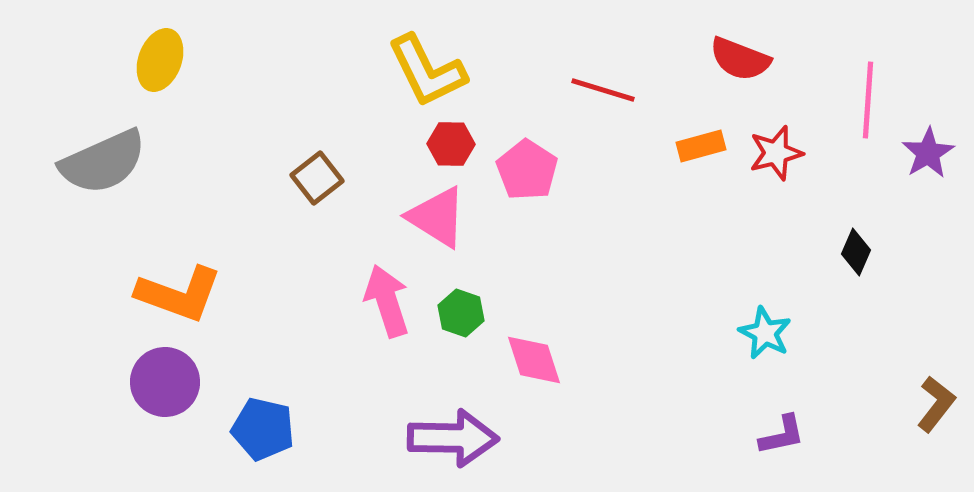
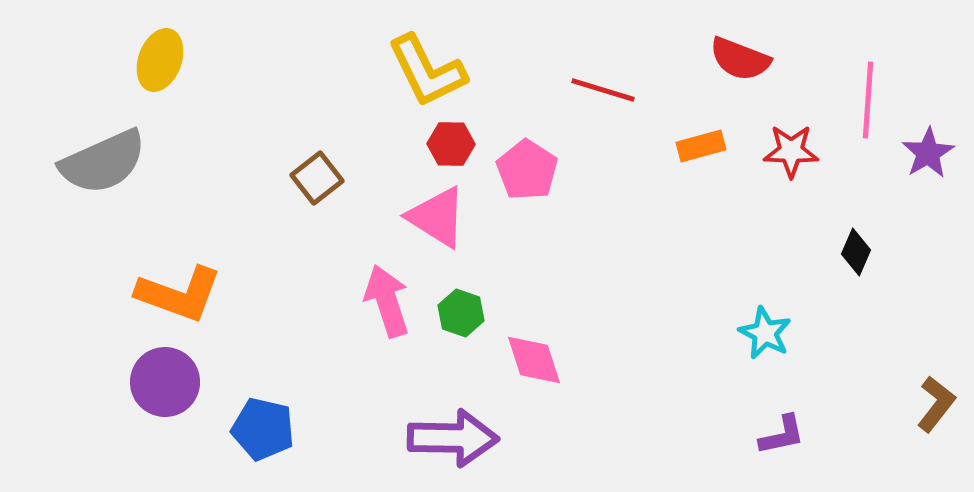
red star: moved 15 px right, 2 px up; rotated 16 degrees clockwise
